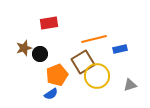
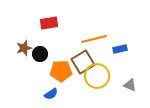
orange pentagon: moved 4 px right, 4 px up; rotated 20 degrees clockwise
gray triangle: rotated 40 degrees clockwise
